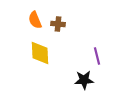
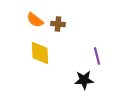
orange semicircle: rotated 30 degrees counterclockwise
